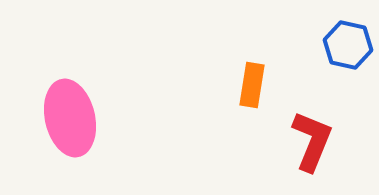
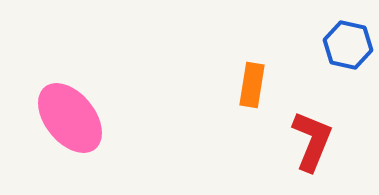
pink ellipse: rotated 26 degrees counterclockwise
